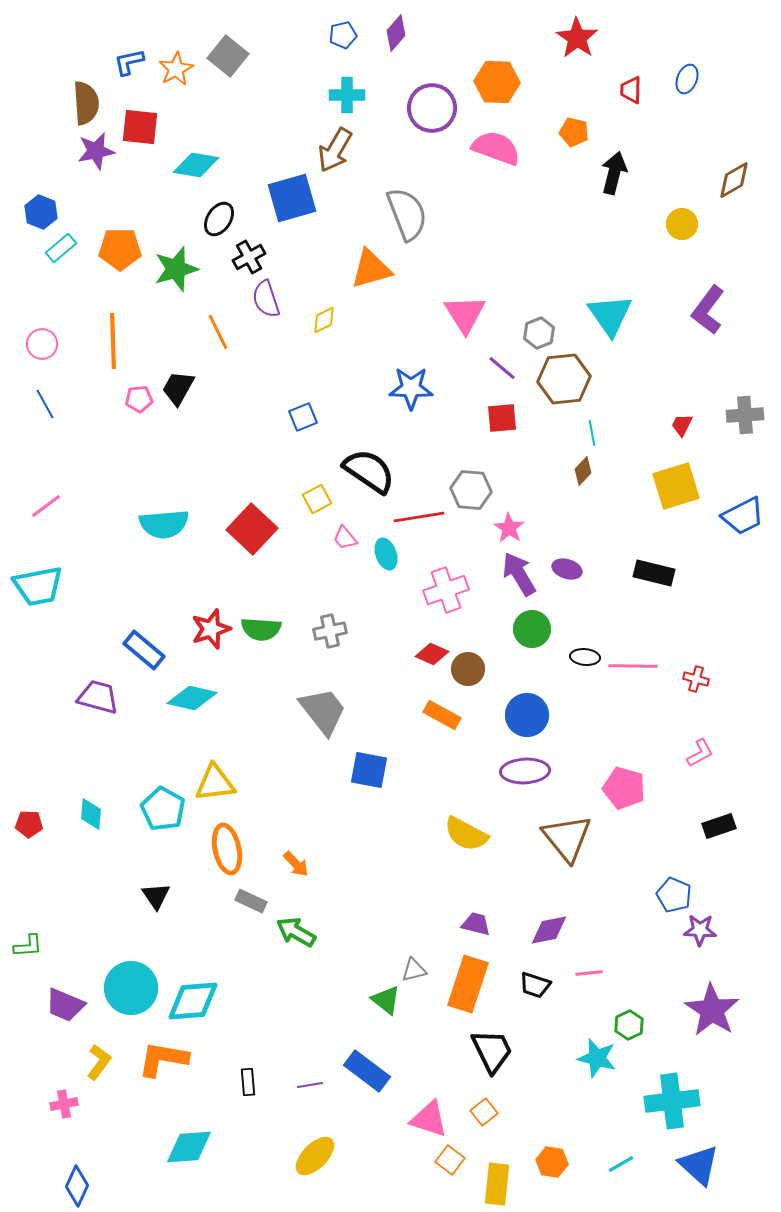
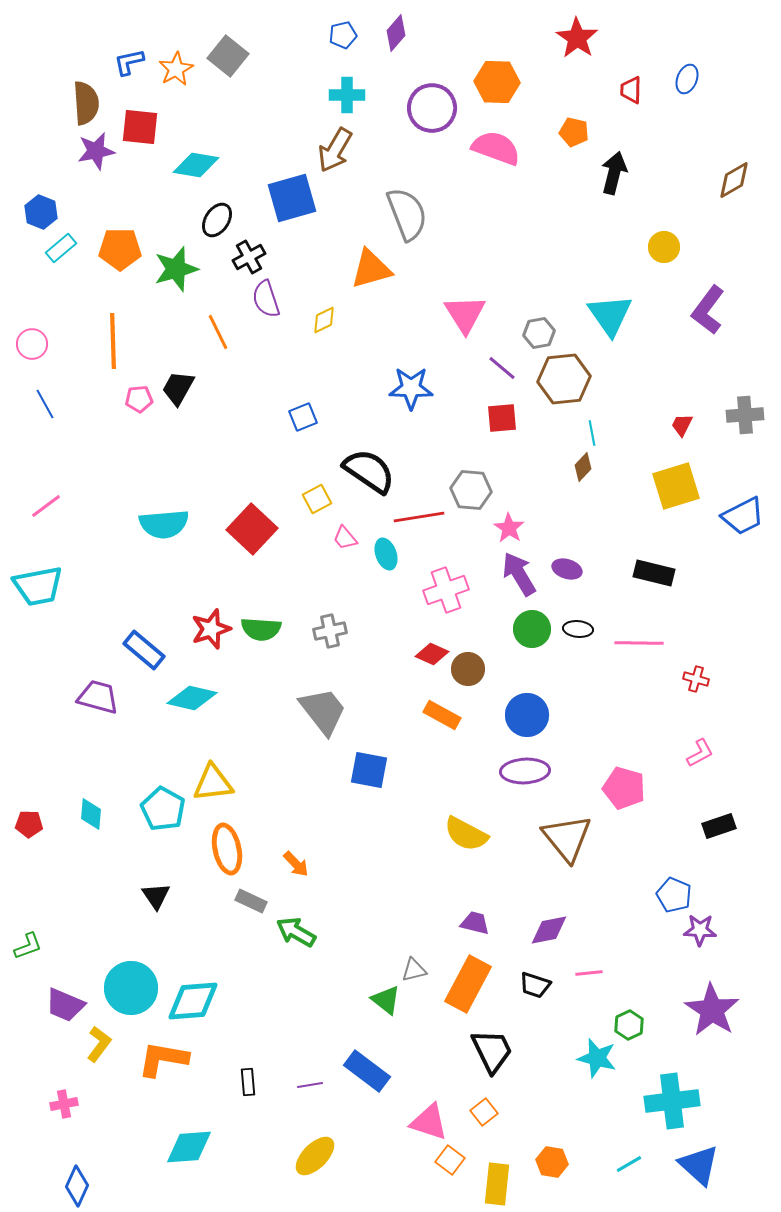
black ellipse at (219, 219): moved 2 px left, 1 px down
yellow circle at (682, 224): moved 18 px left, 23 px down
gray hexagon at (539, 333): rotated 12 degrees clockwise
pink circle at (42, 344): moved 10 px left
brown diamond at (583, 471): moved 4 px up
black ellipse at (585, 657): moved 7 px left, 28 px up
pink line at (633, 666): moved 6 px right, 23 px up
yellow triangle at (215, 783): moved 2 px left
purple trapezoid at (476, 924): moved 1 px left, 1 px up
green L-shape at (28, 946): rotated 16 degrees counterclockwise
orange rectangle at (468, 984): rotated 10 degrees clockwise
yellow L-shape at (99, 1062): moved 18 px up
pink triangle at (429, 1119): moved 3 px down
cyan line at (621, 1164): moved 8 px right
